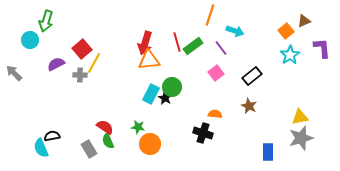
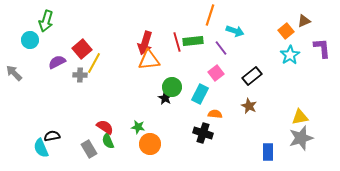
green rectangle: moved 5 px up; rotated 30 degrees clockwise
purple semicircle: moved 1 px right, 2 px up
cyan rectangle: moved 49 px right
